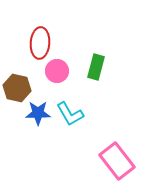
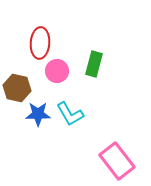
green rectangle: moved 2 px left, 3 px up
blue star: moved 1 px down
